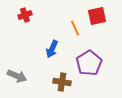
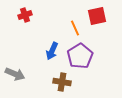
blue arrow: moved 2 px down
purple pentagon: moved 9 px left, 7 px up
gray arrow: moved 2 px left, 2 px up
